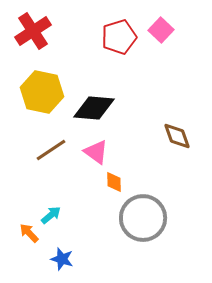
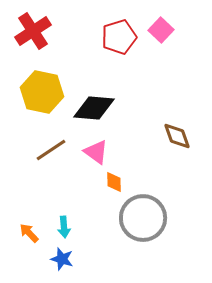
cyan arrow: moved 13 px right, 12 px down; rotated 125 degrees clockwise
